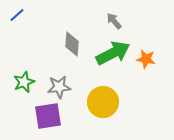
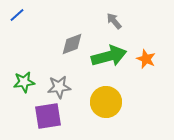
gray diamond: rotated 65 degrees clockwise
green arrow: moved 4 px left, 3 px down; rotated 12 degrees clockwise
orange star: rotated 12 degrees clockwise
green star: rotated 15 degrees clockwise
yellow circle: moved 3 px right
